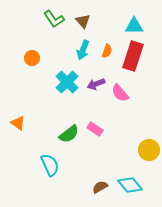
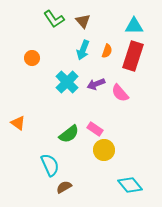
yellow circle: moved 45 px left
brown semicircle: moved 36 px left
